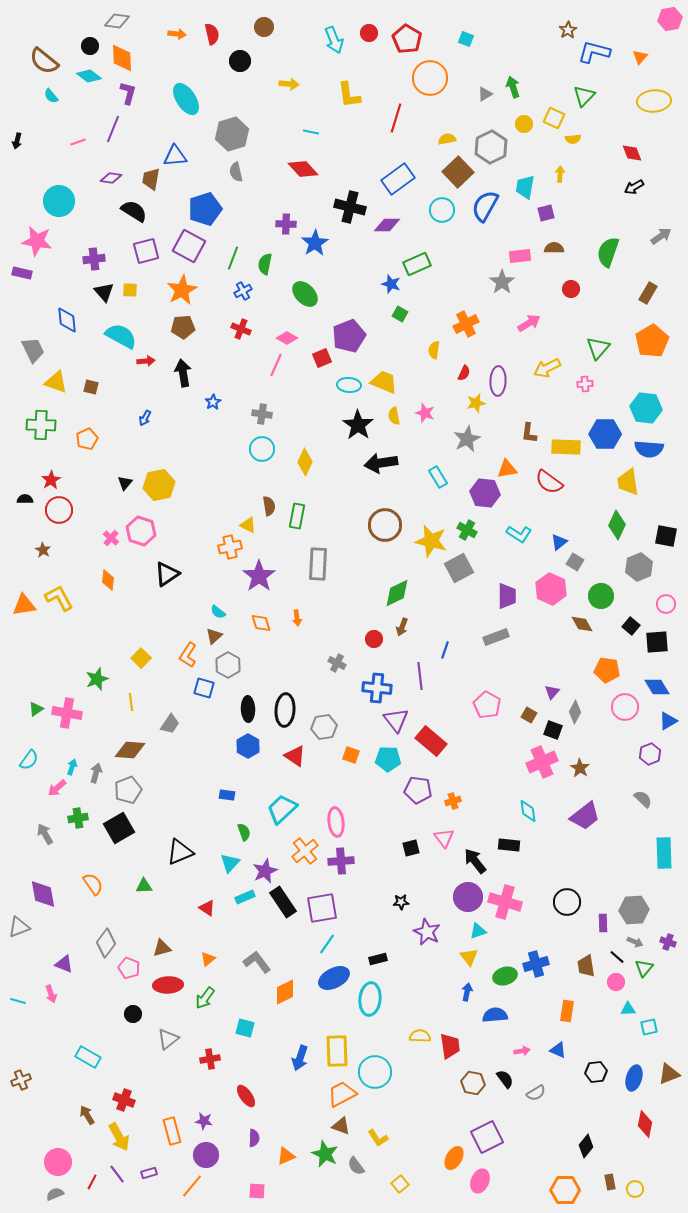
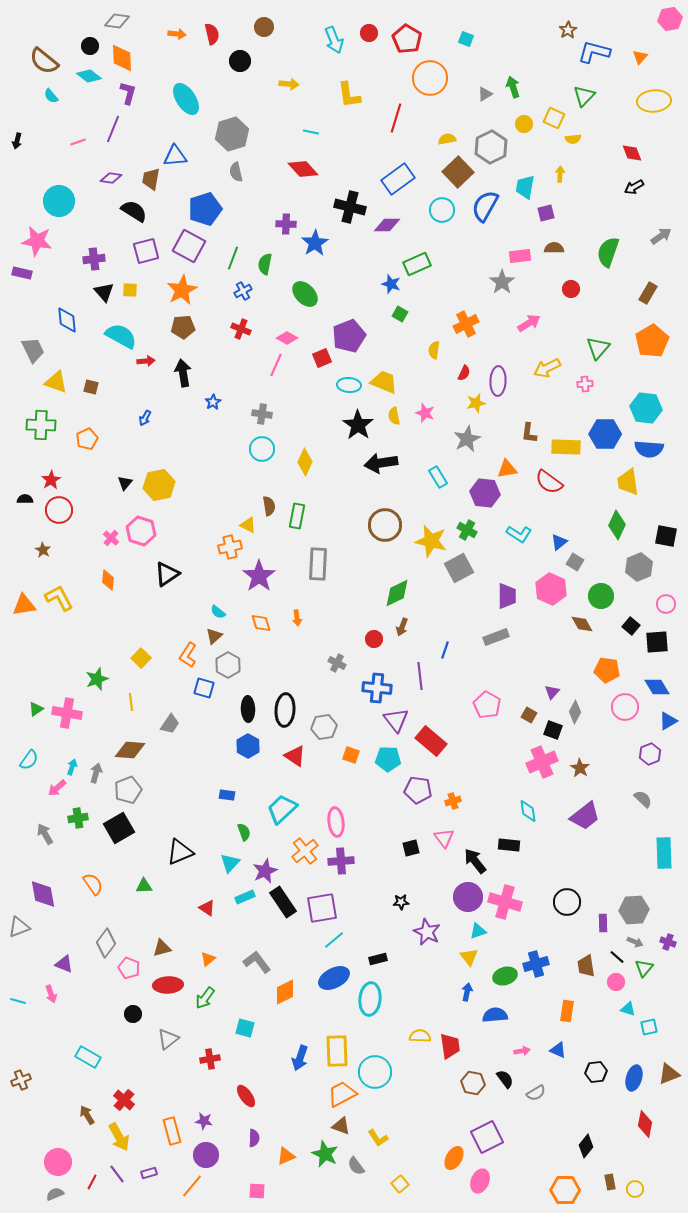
cyan line at (327, 944): moved 7 px right, 4 px up; rotated 15 degrees clockwise
cyan triangle at (628, 1009): rotated 21 degrees clockwise
red cross at (124, 1100): rotated 20 degrees clockwise
